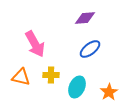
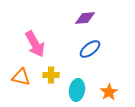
cyan ellipse: moved 3 px down; rotated 15 degrees counterclockwise
